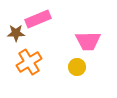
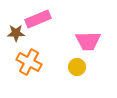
orange cross: rotated 30 degrees counterclockwise
